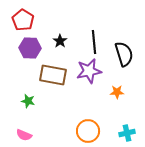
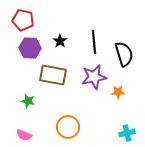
red pentagon: rotated 20 degrees counterclockwise
purple star: moved 5 px right, 6 px down
orange star: moved 1 px right
orange circle: moved 20 px left, 4 px up
